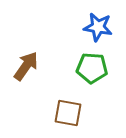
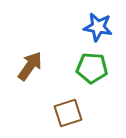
brown arrow: moved 4 px right
brown square: rotated 28 degrees counterclockwise
